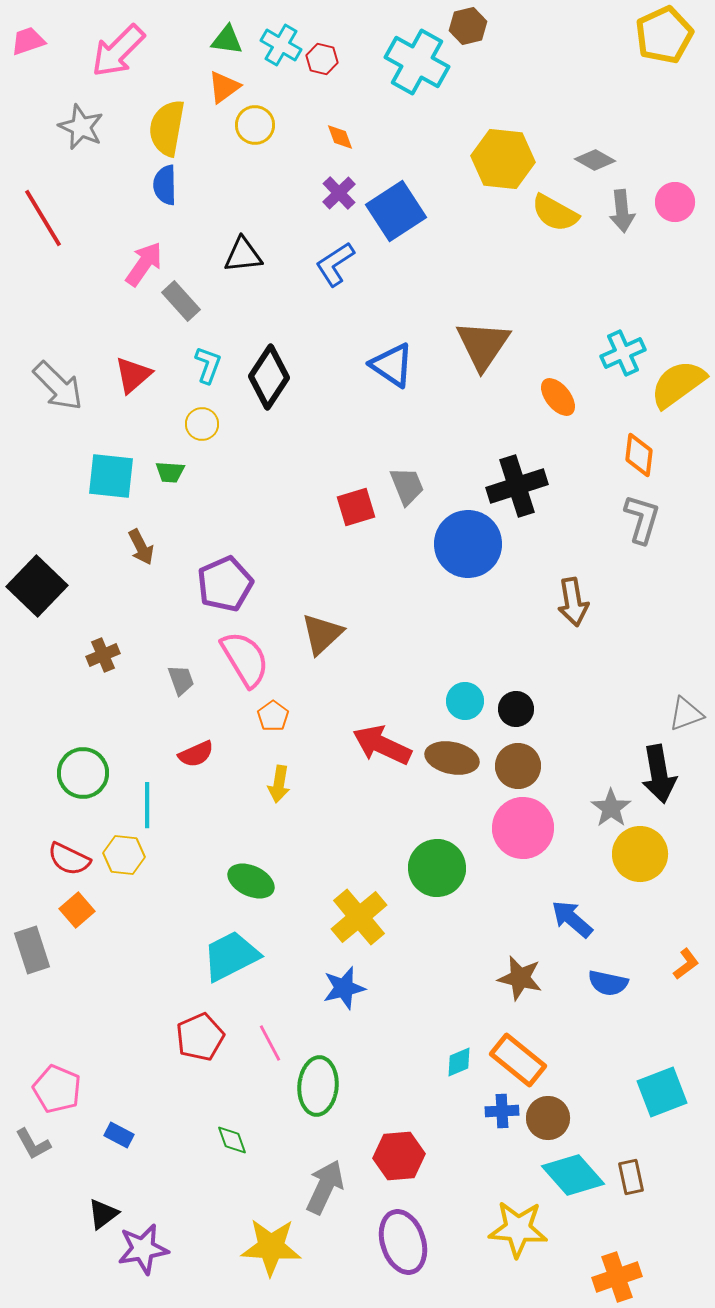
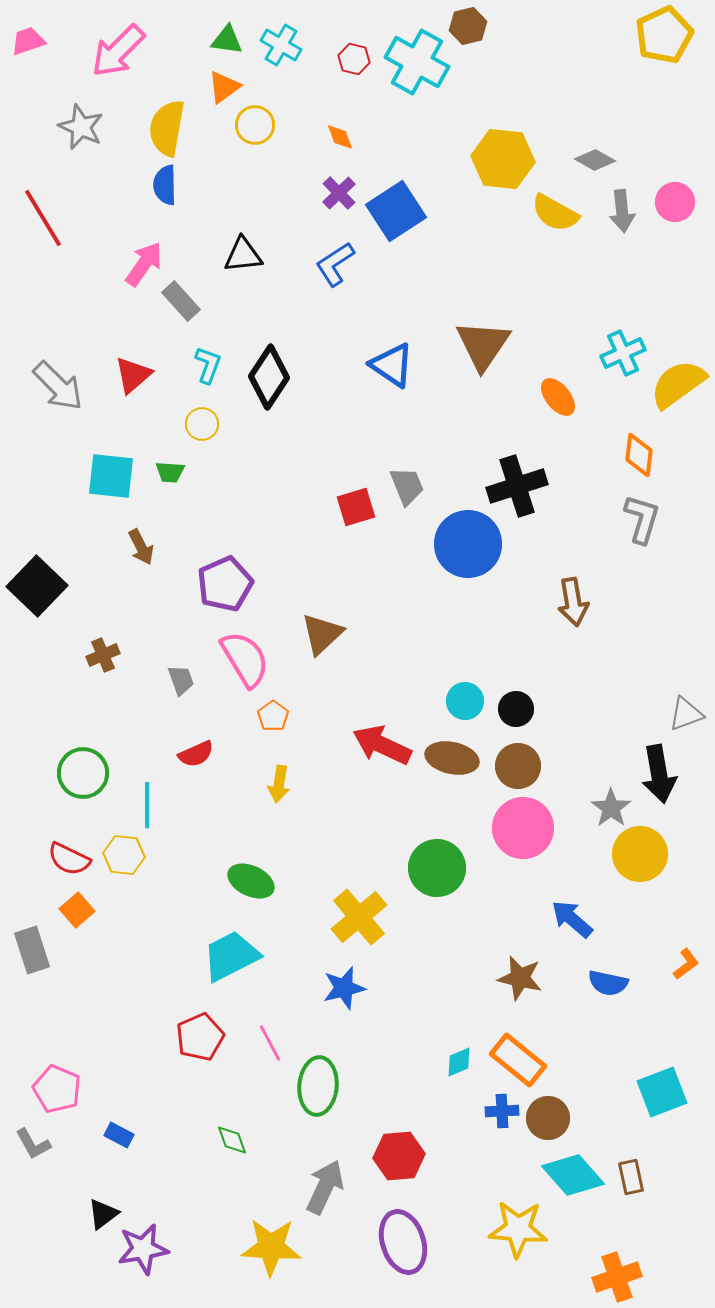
red hexagon at (322, 59): moved 32 px right
